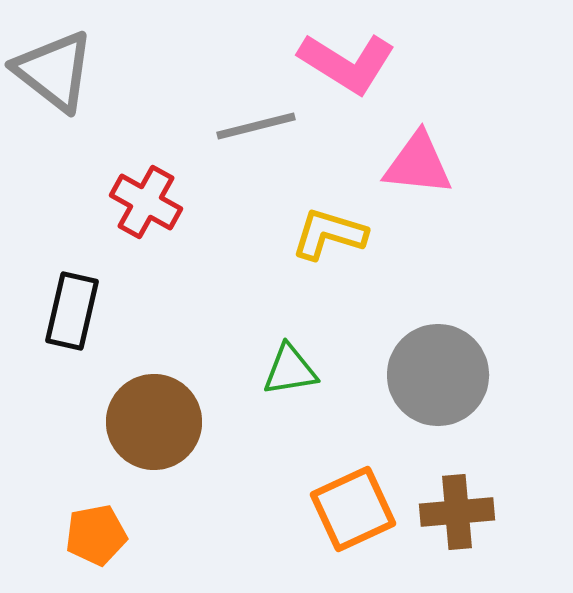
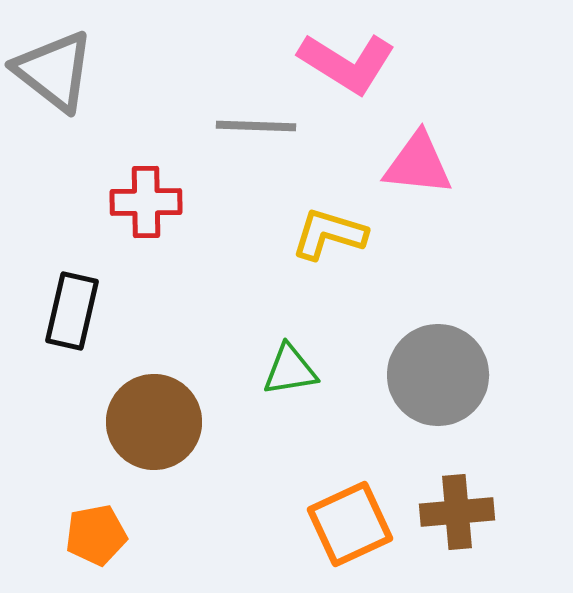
gray line: rotated 16 degrees clockwise
red cross: rotated 30 degrees counterclockwise
orange square: moved 3 px left, 15 px down
